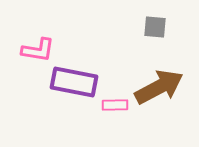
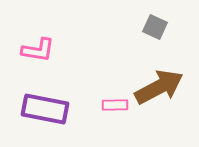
gray square: rotated 20 degrees clockwise
purple rectangle: moved 29 px left, 27 px down
